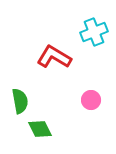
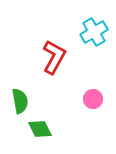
cyan cross: rotated 8 degrees counterclockwise
red L-shape: rotated 88 degrees clockwise
pink circle: moved 2 px right, 1 px up
